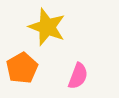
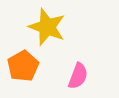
orange pentagon: moved 1 px right, 2 px up
